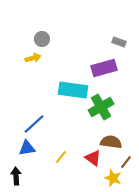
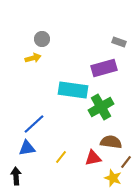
red triangle: rotated 48 degrees counterclockwise
